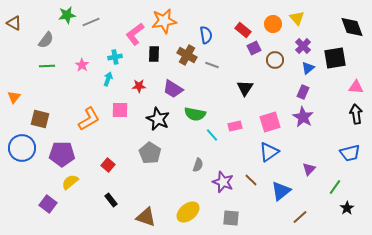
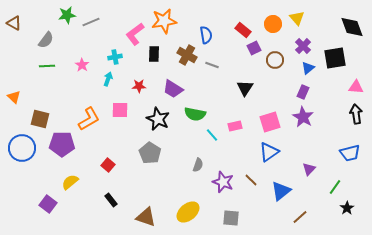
orange triangle at (14, 97): rotated 24 degrees counterclockwise
purple pentagon at (62, 154): moved 10 px up
